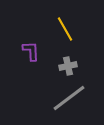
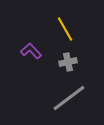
purple L-shape: rotated 40 degrees counterclockwise
gray cross: moved 4 px up
